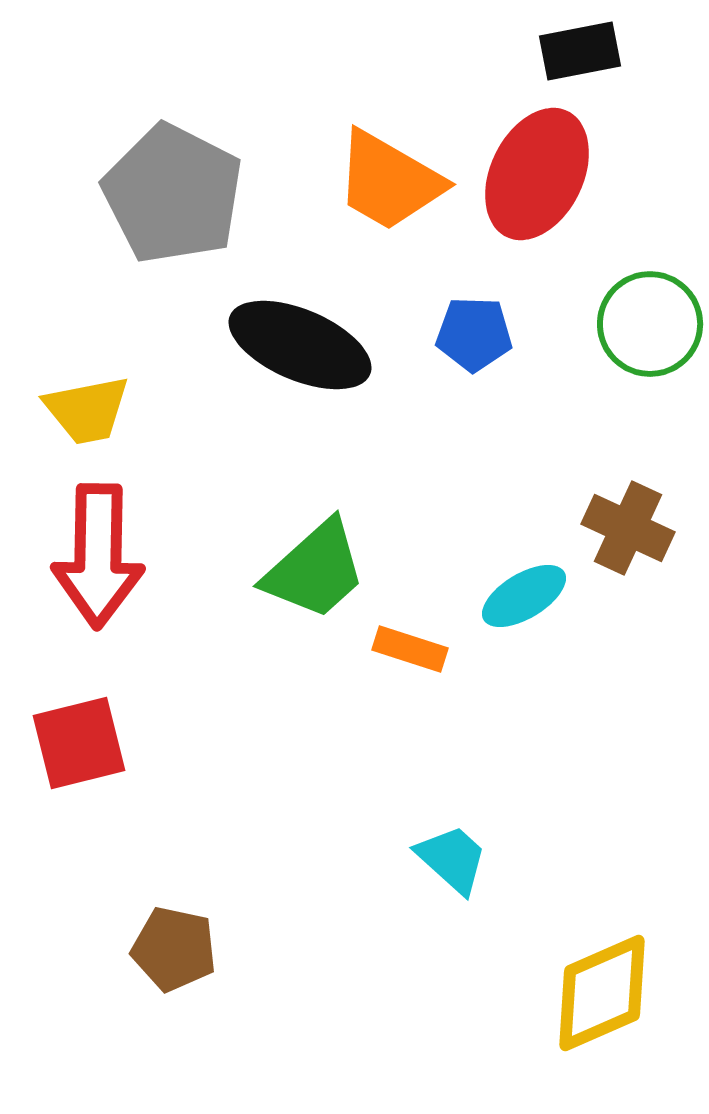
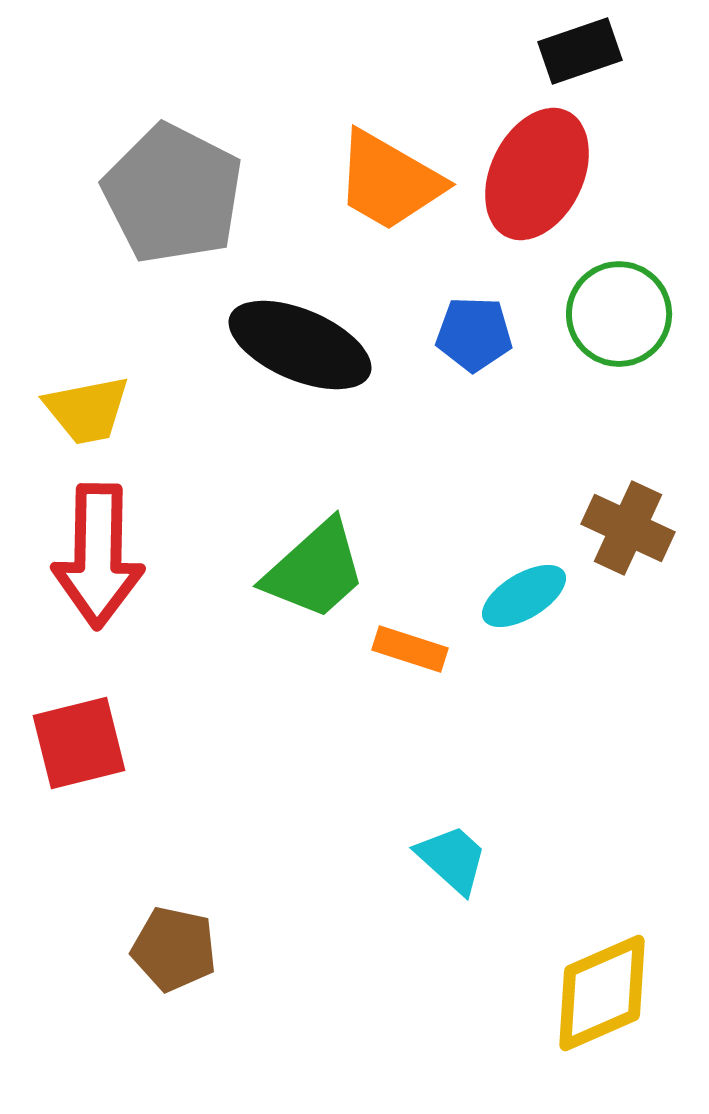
black rectangle: rotated 8 degrees counterclockwise
green circle: moved 31 px left, 10 px up
